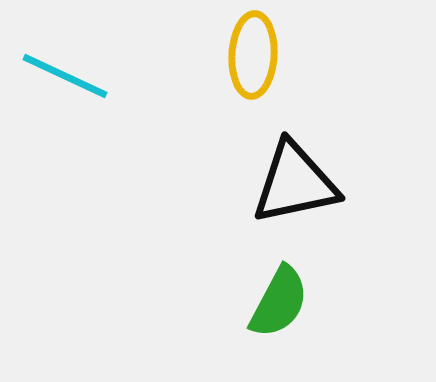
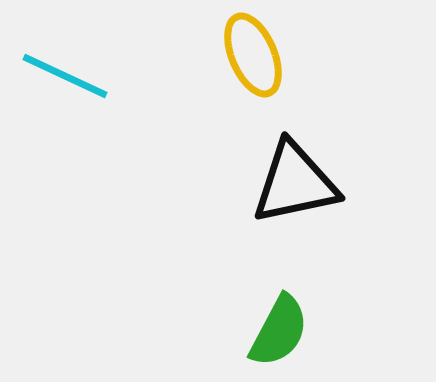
yellow ellipse: rotated 26 degrees counterclockwise
green semicircle: moved 29 px down
